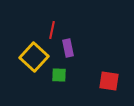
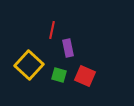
yellow square: moved 5 px left, 8 px down
green square: rotated 14 degrees clockwise
red square: moved 24 px left, 5 px up; rotated 15 degrees clockwise
